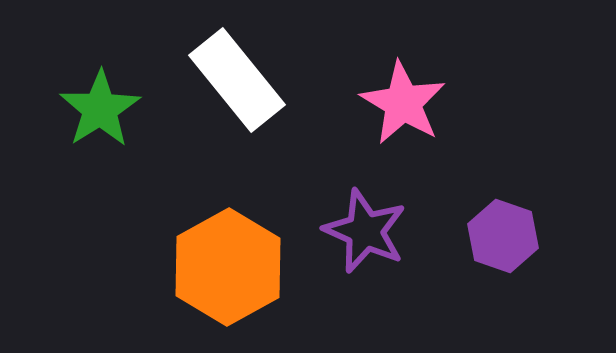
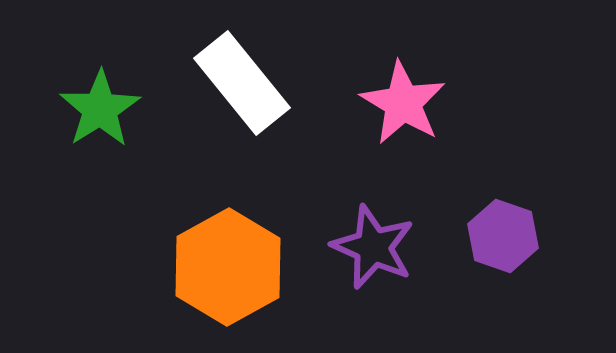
white rectangle: moved 5 px right, 3 px down
purple star: moved 8 px right, 16 px down
